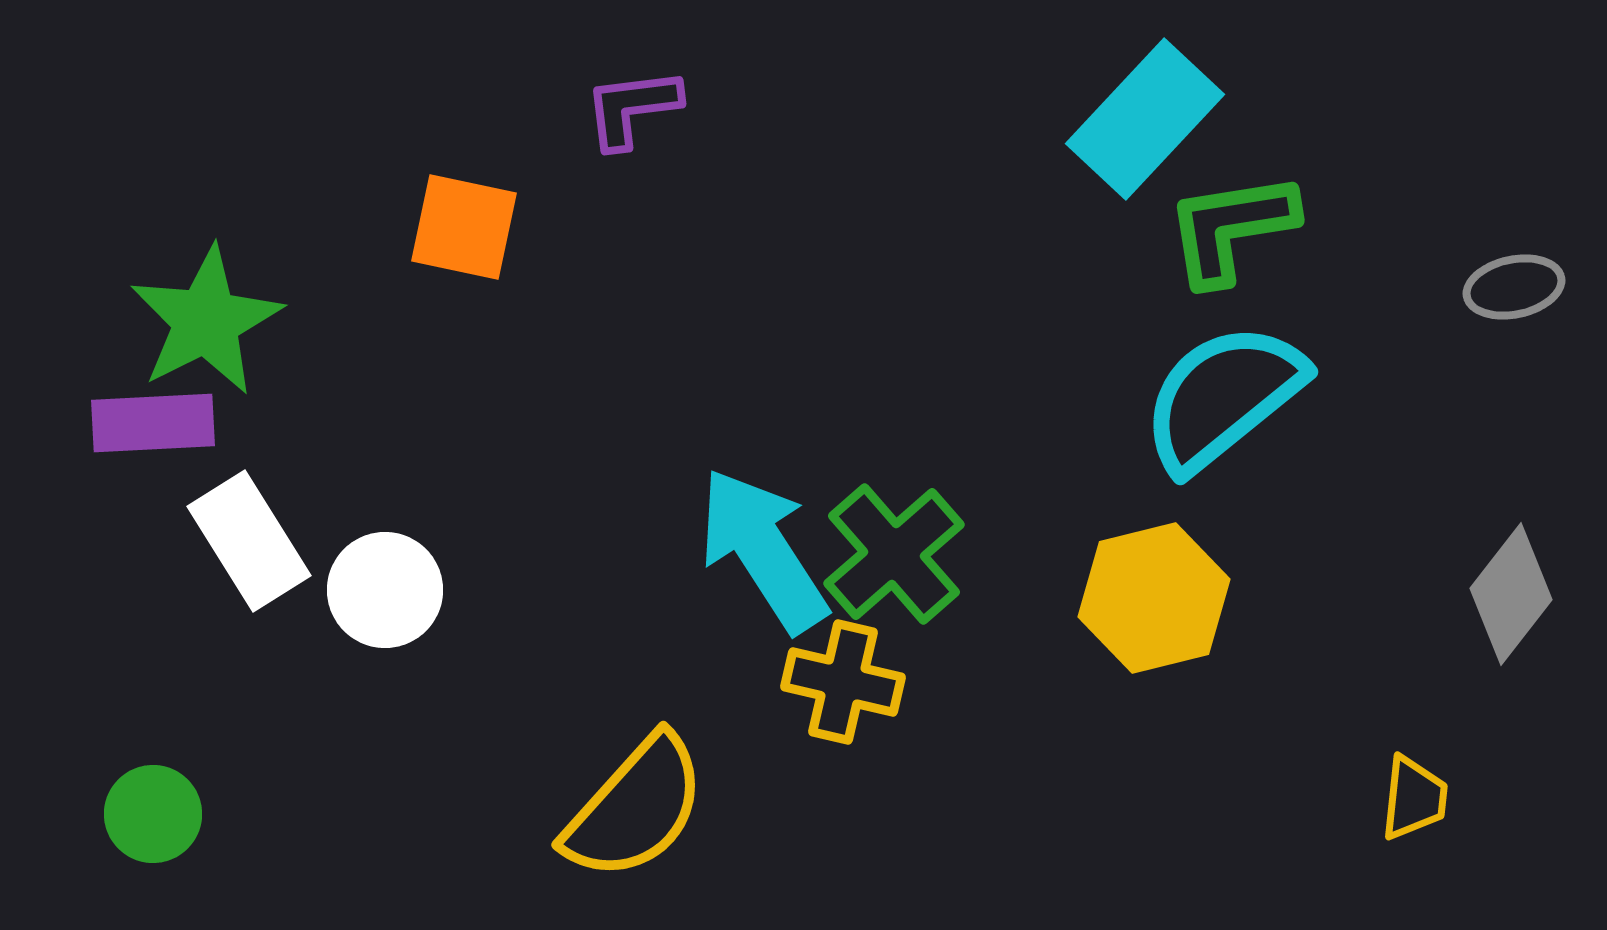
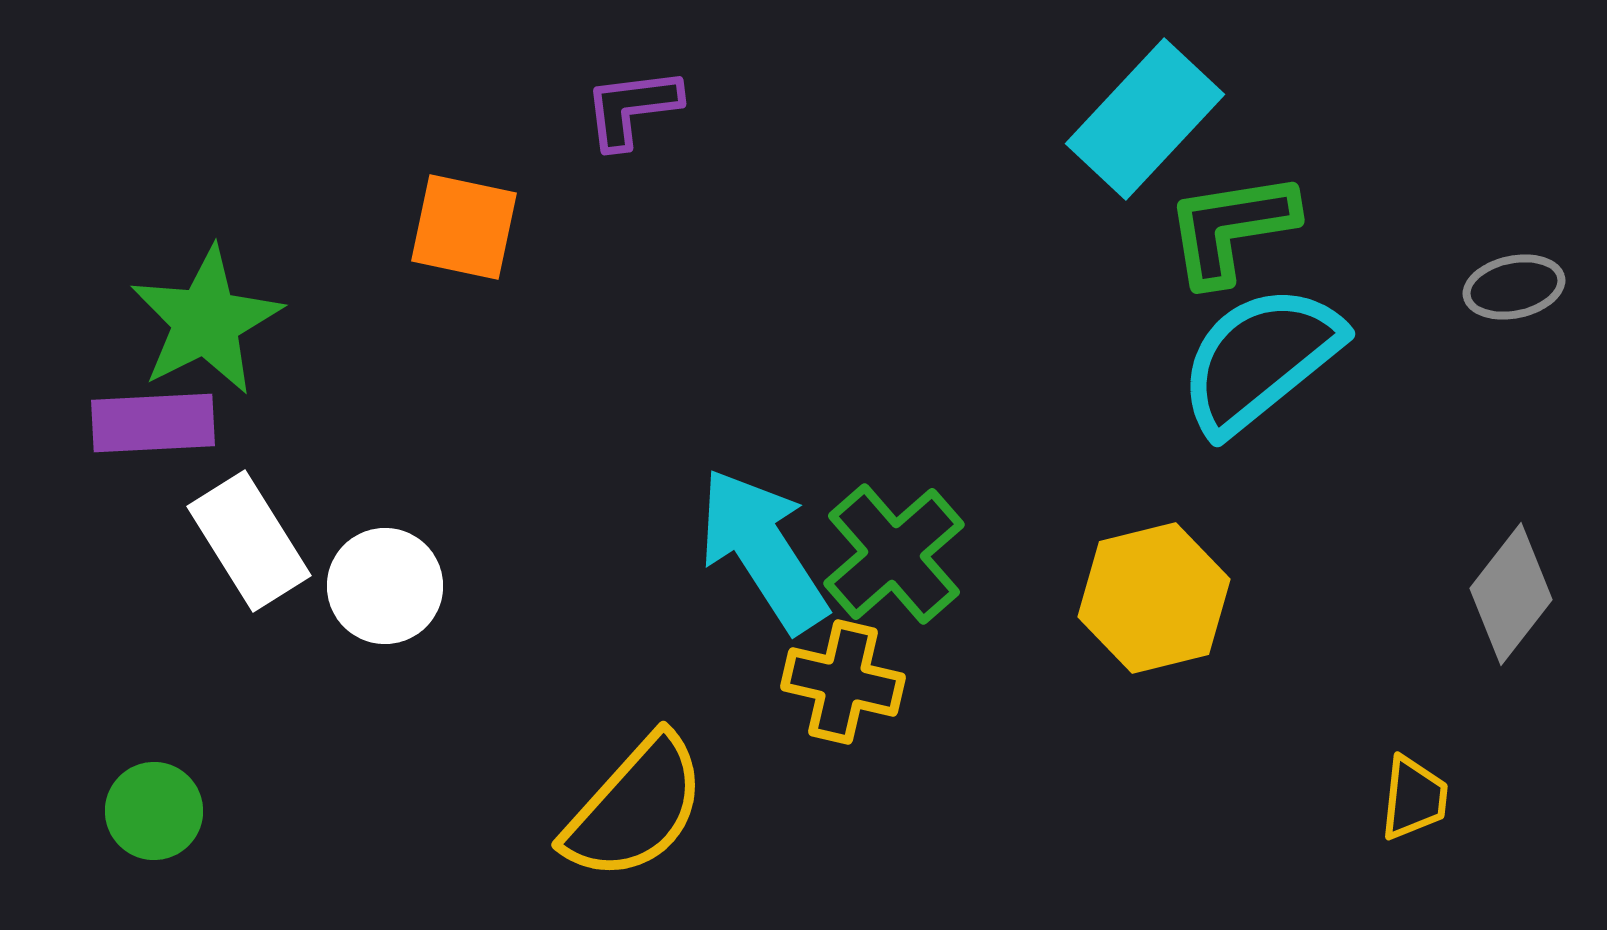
cyan semicircle: moved 37 px right, 38 px up
white circle: moved 4 px up
green circle: moved 1 px right, 3 px up
